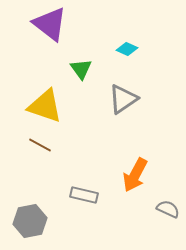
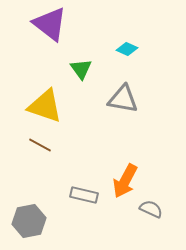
gray triangle: rotated 44 degrees clockwise
orange arrow: moved 10 px left, 6 px down
gray semicircle: moved 17 px left
gray hexagon: moved 1 px left
